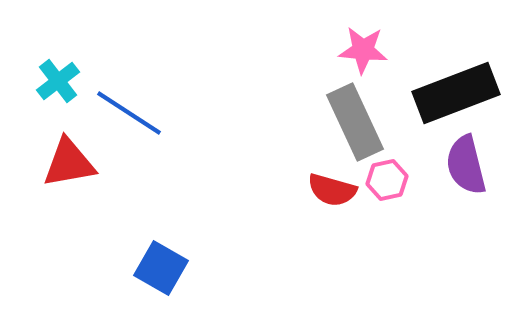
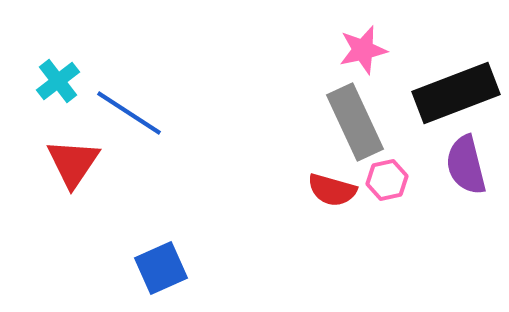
pink star: rotated 18 degrees counterclockwise
red triangle: moved 4 px right; rotated 46 degrees counterclockwise
blue square: rotated 36 degrees clockwise
